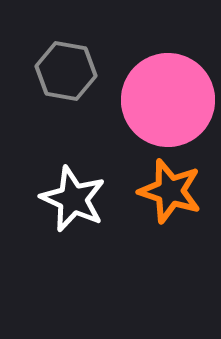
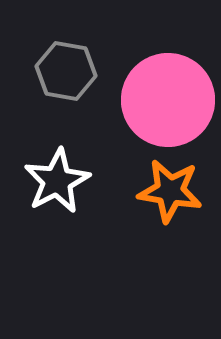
orange star: rotated 8 degrees counterclockwise
white star: moved 16 px left, 18 px up; rotated 20 degrees clockwise
